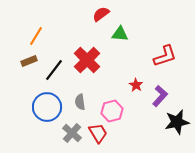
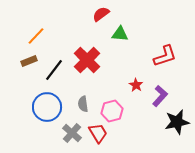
orange line: rotated 12 degrees clockwise
gray semicircle: moved 3 px right, 2 px down
